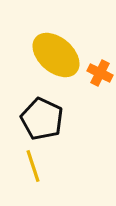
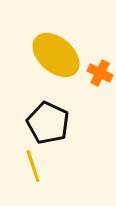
black pentagon: moved 6 px right, 4 px down
